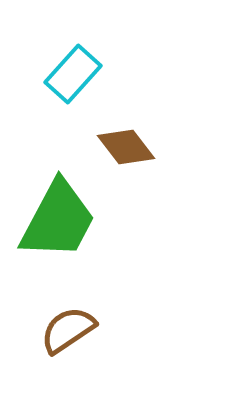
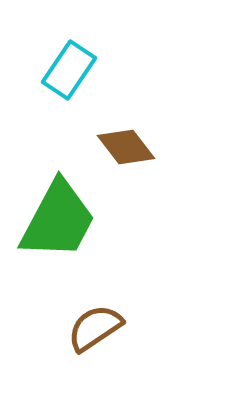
cyan rectangle: moved 4 px left, 4 px up; rotated 8 degrees counterclockwise
brown semicircle: moved 27 px right, 2 px up
